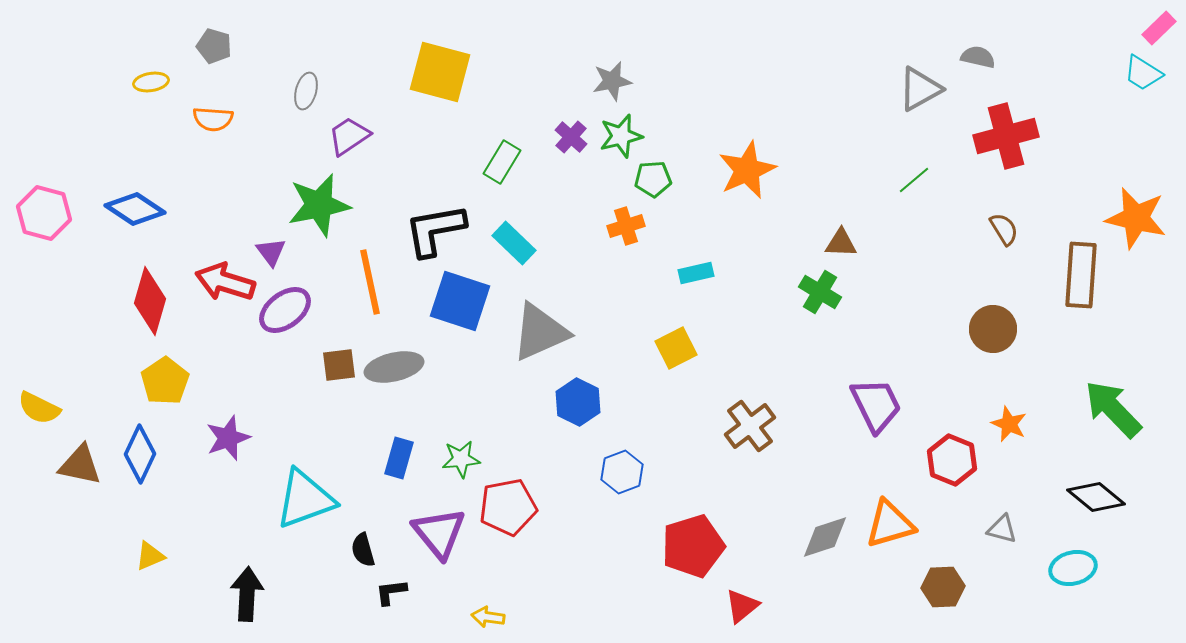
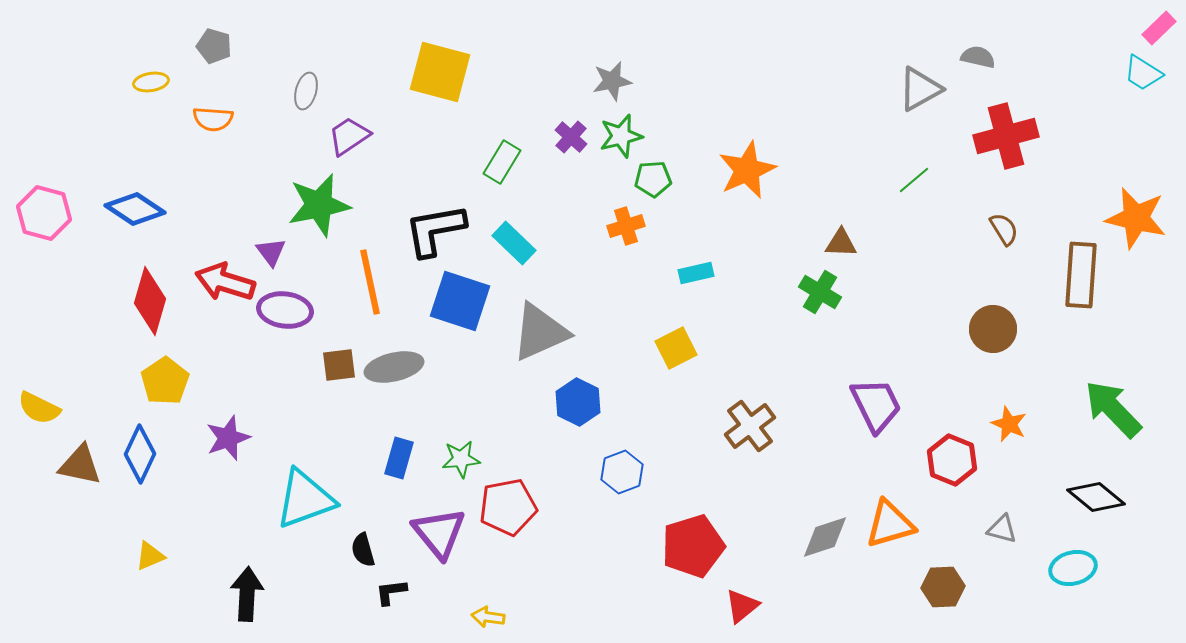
purple ellipse at (285, 310): rotated 44 degrees clockwise
